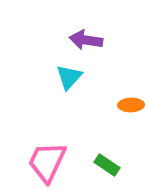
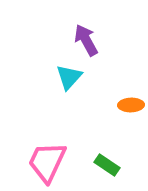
purple arrow: rotated 52 degrees clockwise
